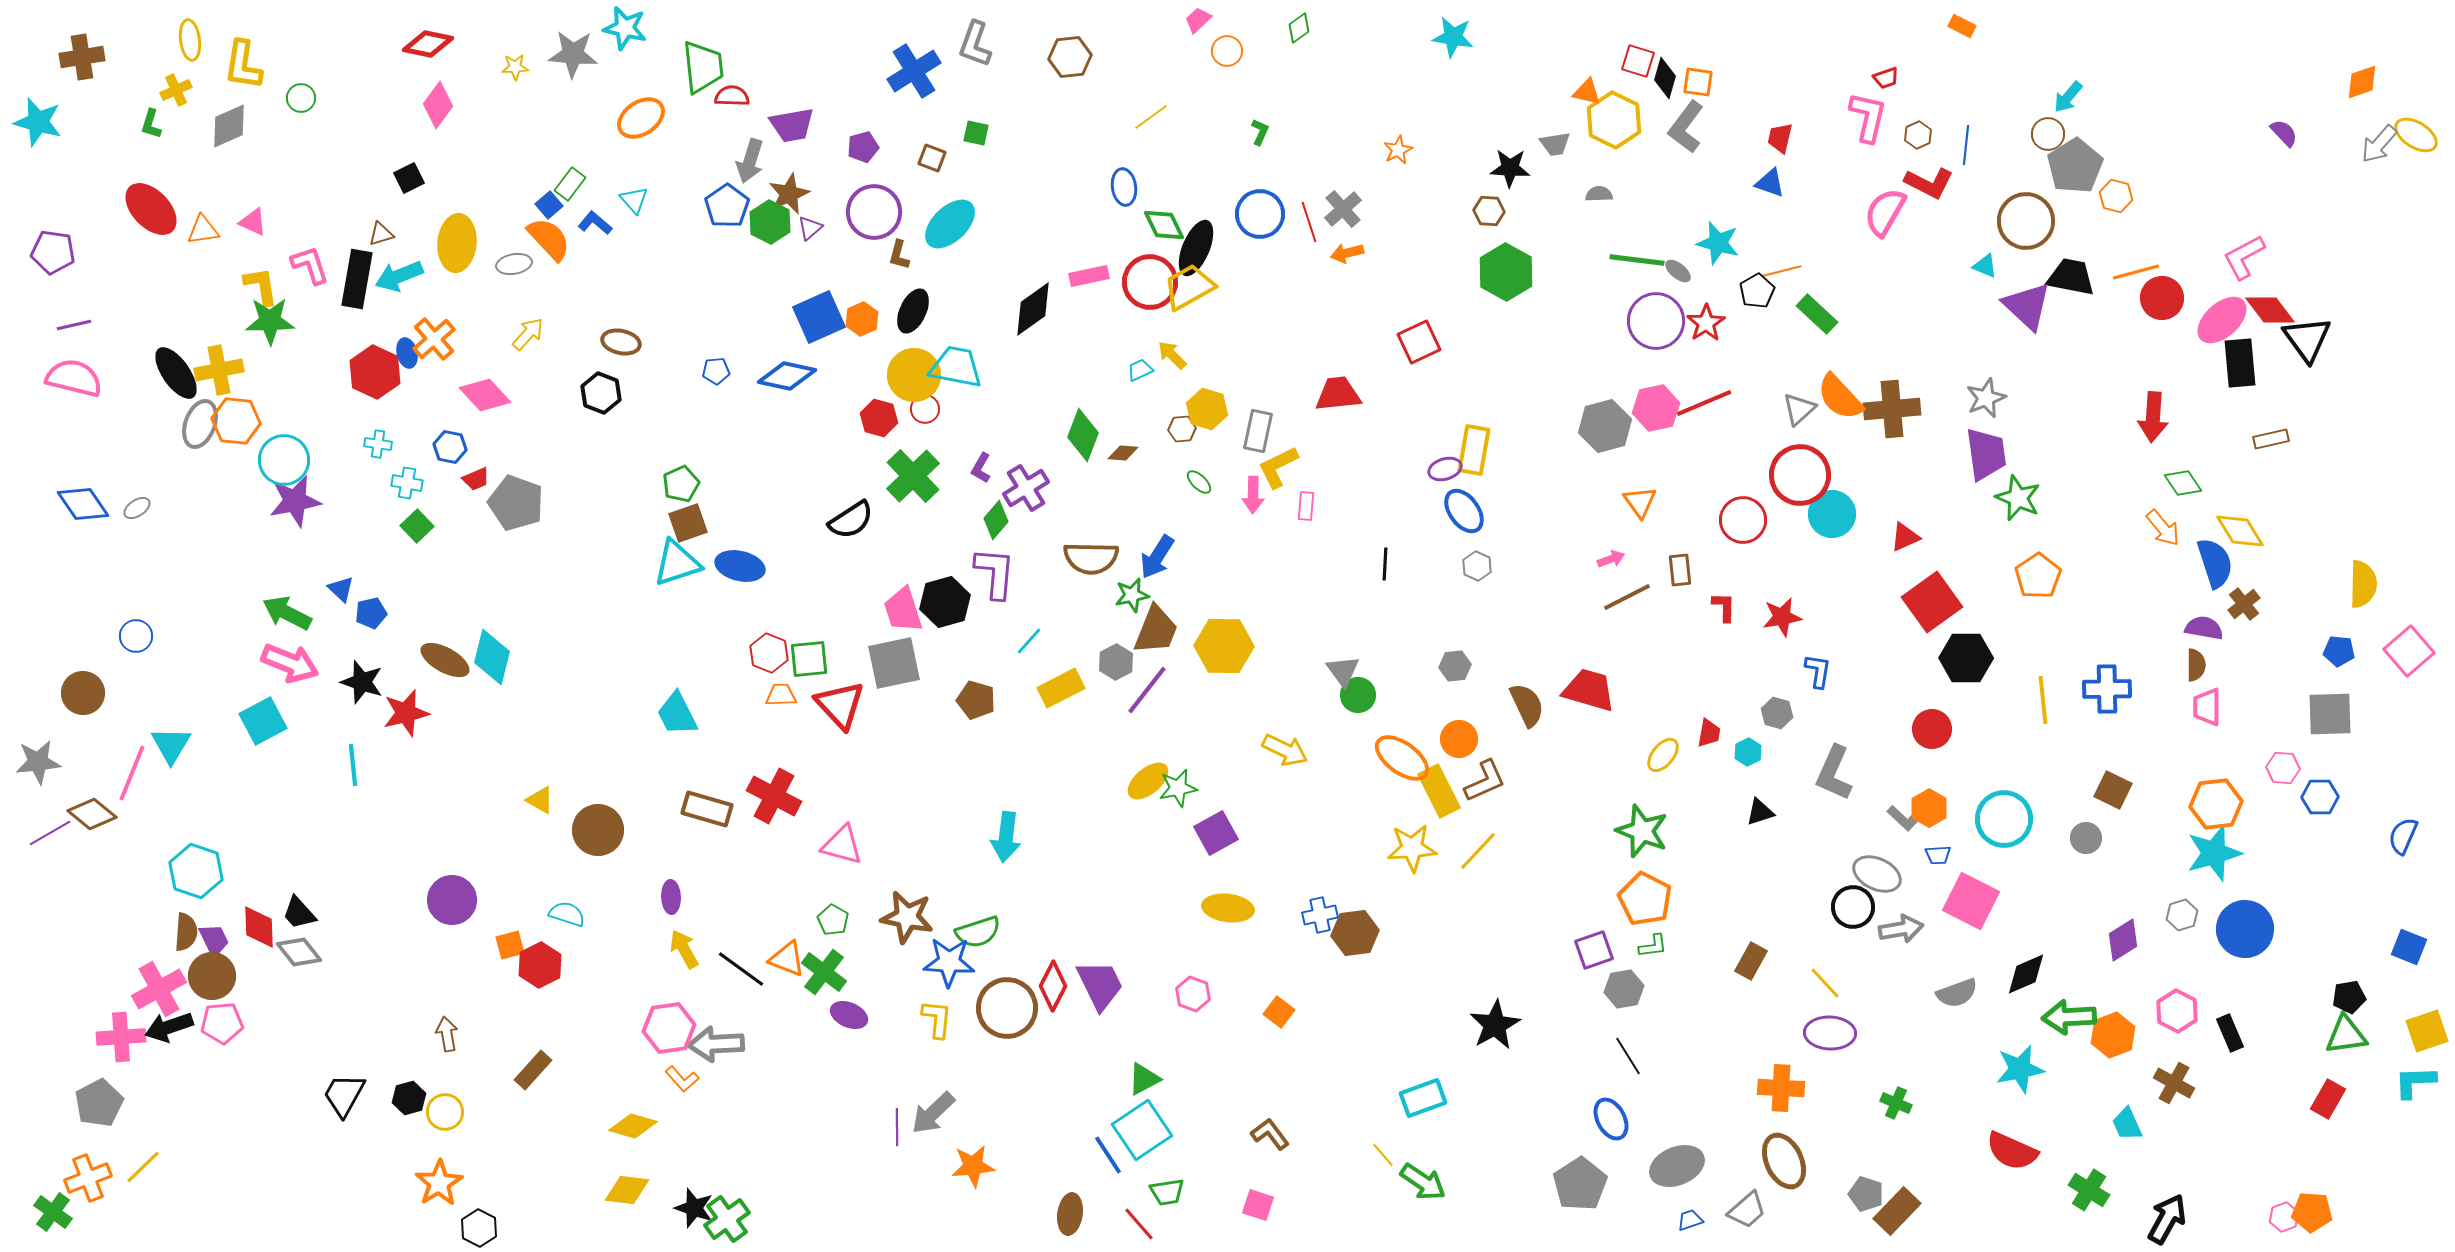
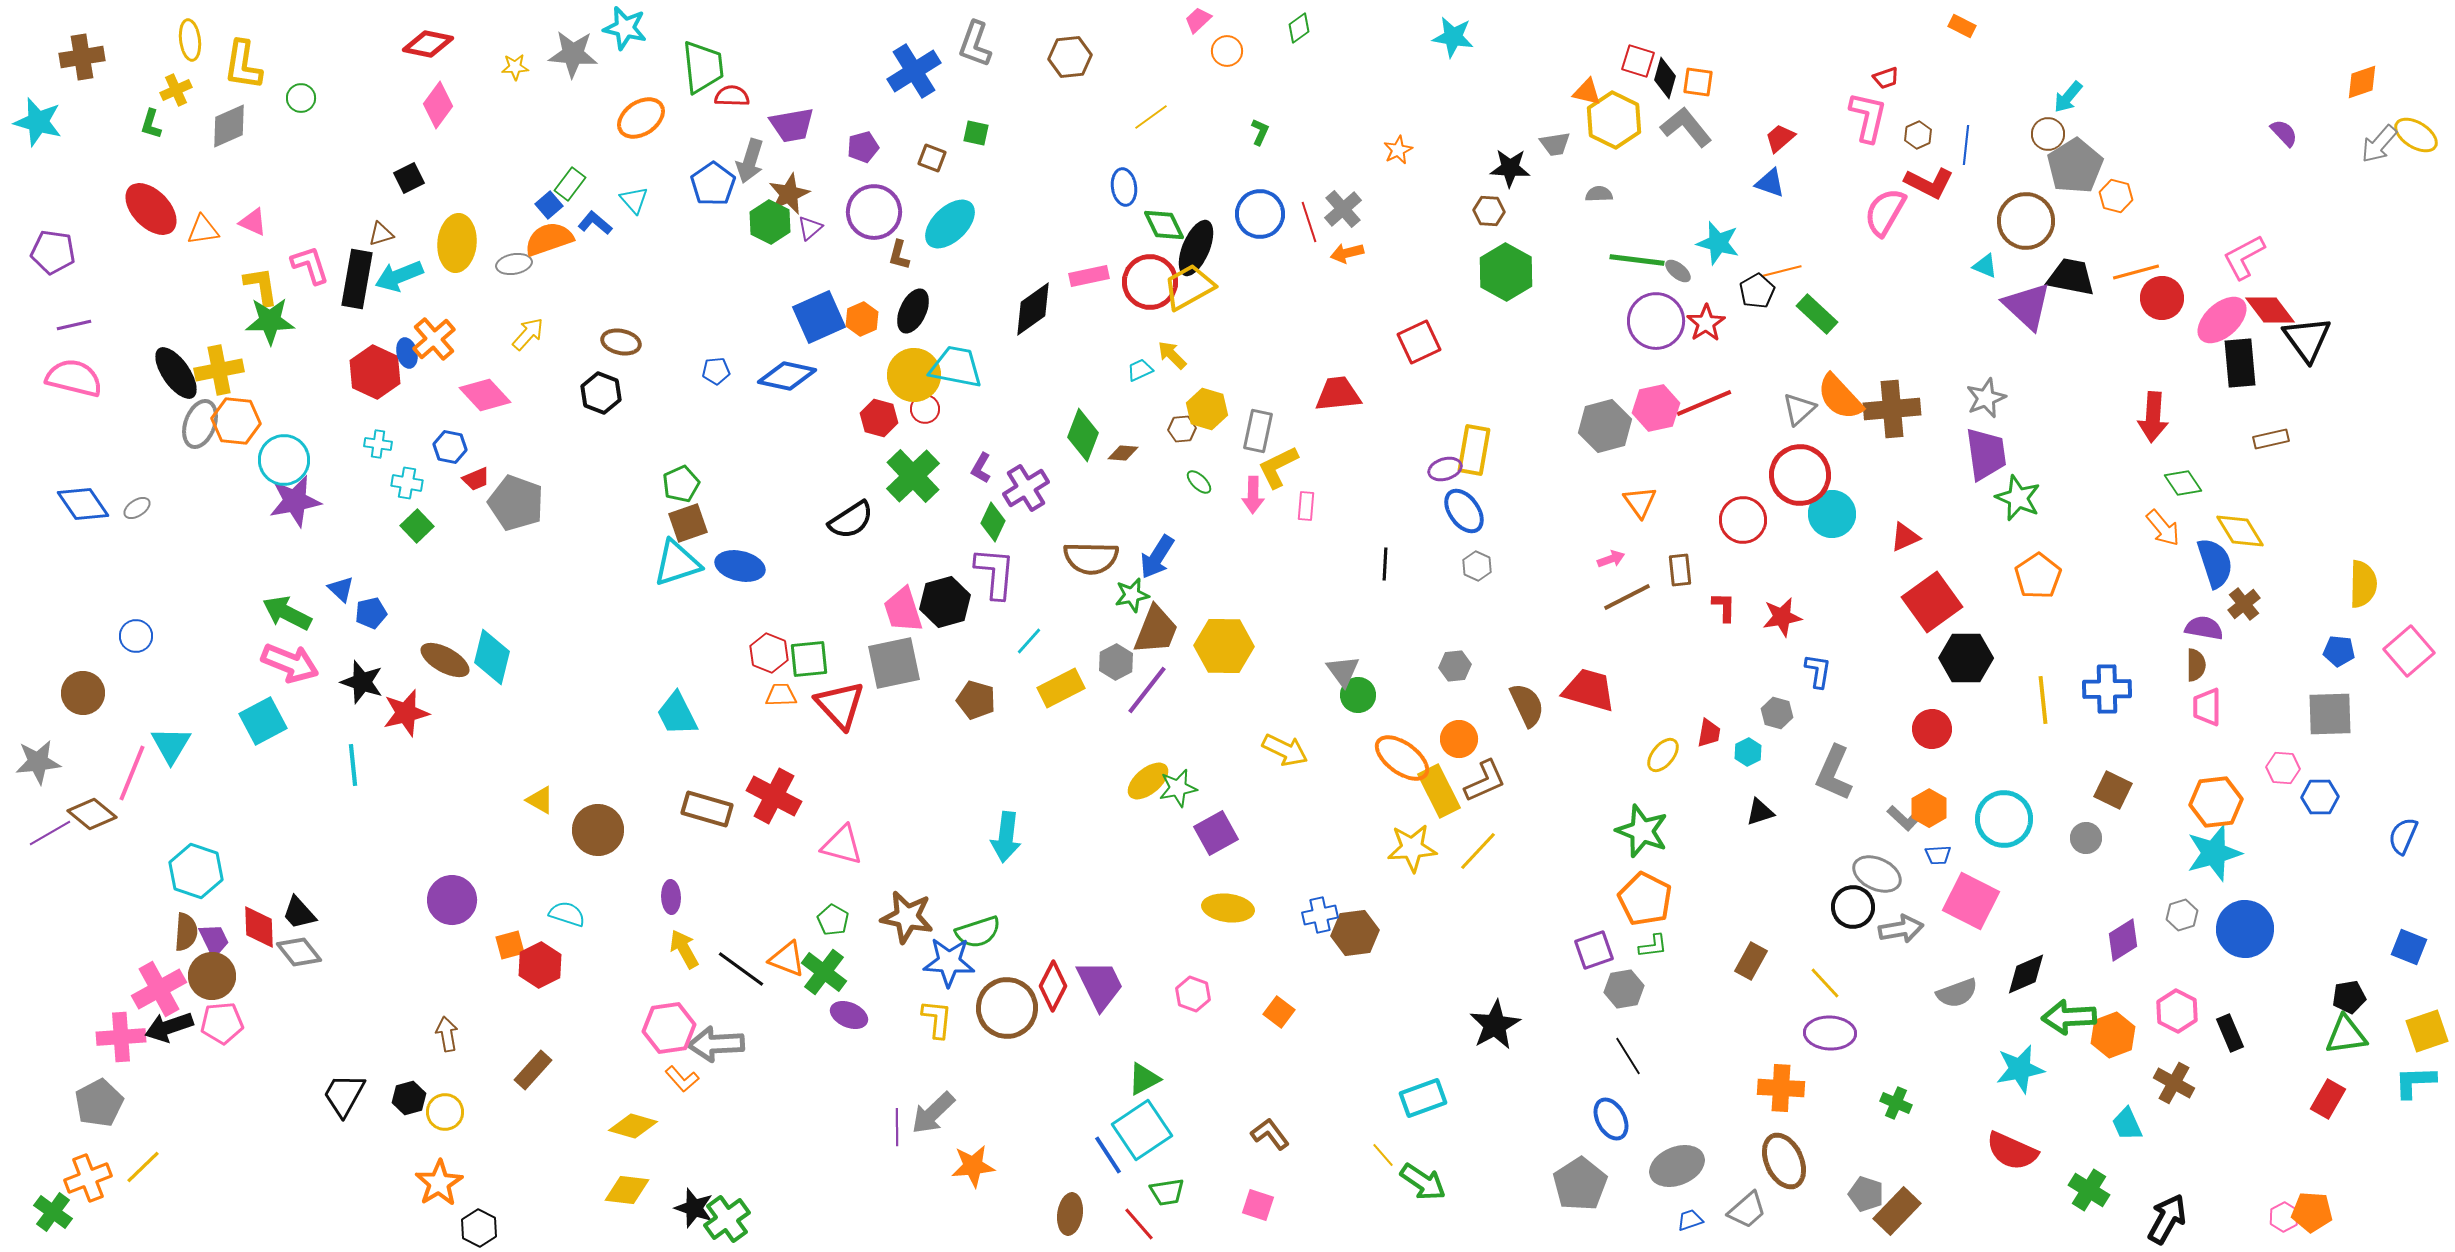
gray L-shape at (1686, 127): rotated 104 degrees clockwise
red trapezoid at (1780, 138): rotated 36 degrees clockwise
blue pentagon at (727, 206): moved 14 px left, 22 px up
orange semicircle at (549, 239): rotated 66 degrees counterclockwise
green diamond at (996, 520): moved 3 px left, 2 px down; rotated 15 degrees counterclockwise
orange hexagon at (2216, 804): moved 2 px up
pink hexagon at (2284, 1217): rotated 8 degrees counterclockwise
